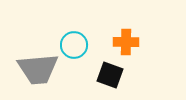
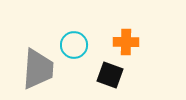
gray trapezoid: rotated 81 degrees counterclockwise
